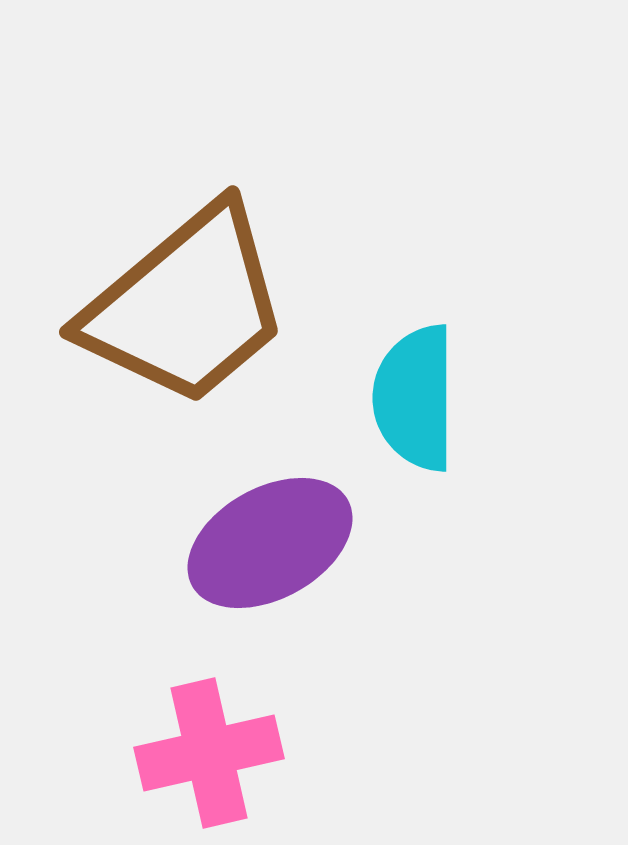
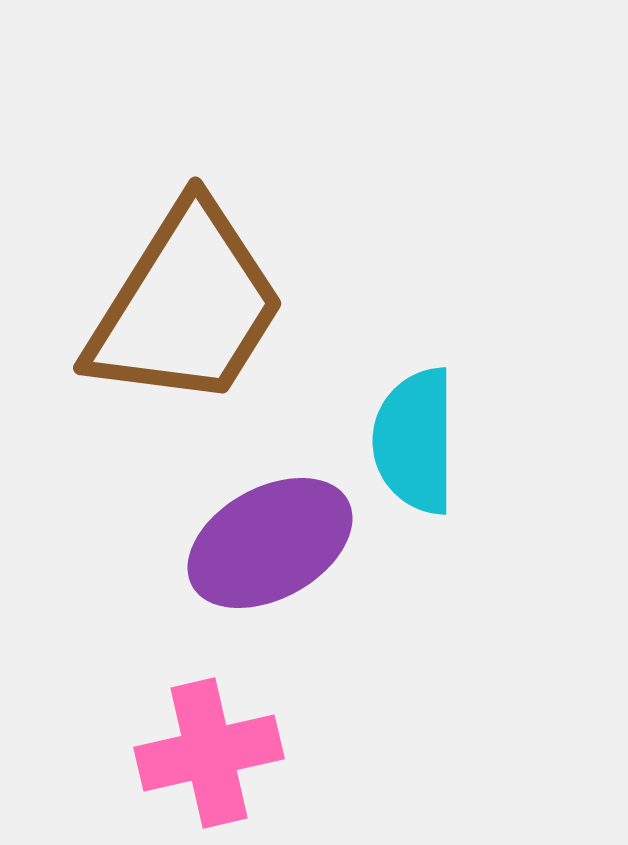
brown trapezoid: rotated 18 degrees counterclockwise
cyan semicircle: moved 43 px down
